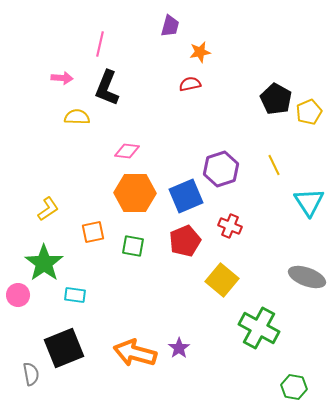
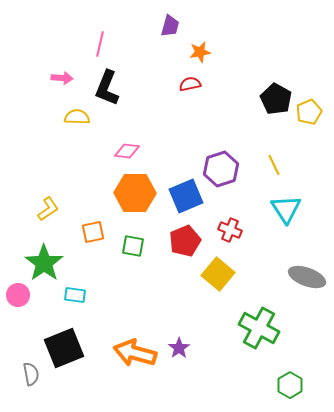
cyan triangle: moved 23 px left, 7 px down
red cross: moved 4 px down
yellow square: moved 4 px left, 6 px up
green hexagon: moved 4 px left, 2 px up; rotated 20 degrees clockwise
